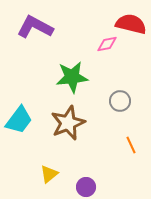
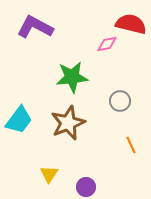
yellow triangle: rotated 18 degrees counterclockwise
